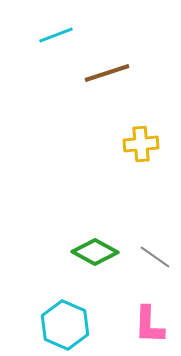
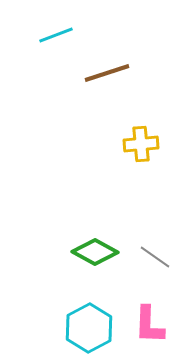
cyan hexagon: moved 24 px right, 3 px down; rotated 9 degrees clockwise
